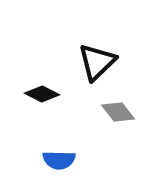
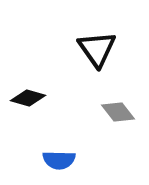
black triangle: moved 13 px up; rotated 21 degrees counterclockwise
black diamond: moved 14 px left, 4 px down; rotated 12 degrees counterclockwise
